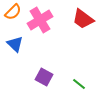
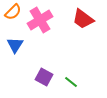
blue triangle: moved 1 px down; rotated 18 degrees clockwise
green line: moved 8 px left, 2 px up
